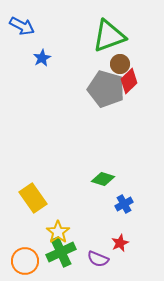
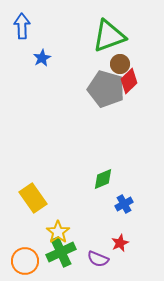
blue arrow: rotated 120 degrees counterclockwise
green diamond: rotated 40 degrees counterclockwise
